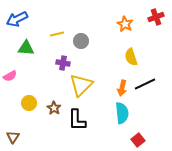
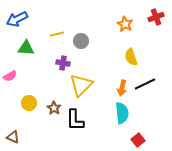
black L-shape: moved 2 px left
brown triangle: rotated 40 degrees counterclockwise
